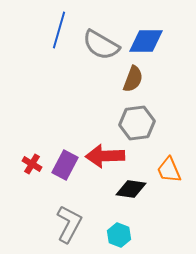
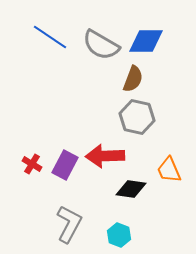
blue line: moved 9 px left, 7 px down; rotated 72 degrees counterclockwise
gray hexagon: moved 6 px up; rotated 20 degrees clockwise
